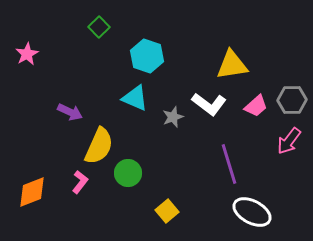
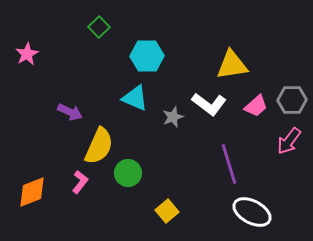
cyan hexagon: rotated 20 degrees counterclockwise
